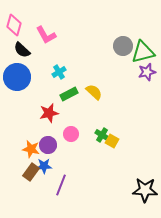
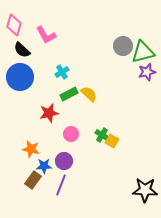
cyan cross: moved 3 px right
blue circle: moved 3 px right
yellow semicircle: moved 5 px left, 2 px down
purple circle: moved 16 px right, 16 px down
brown rectangle: moved 2 px right, 8 px down
